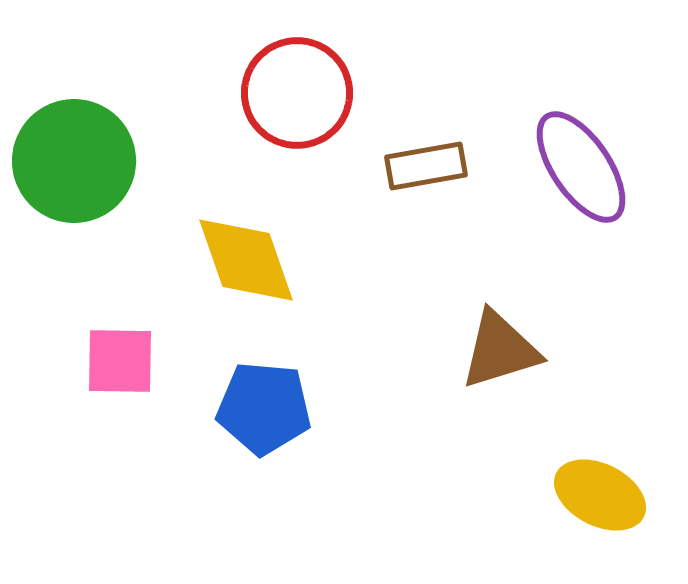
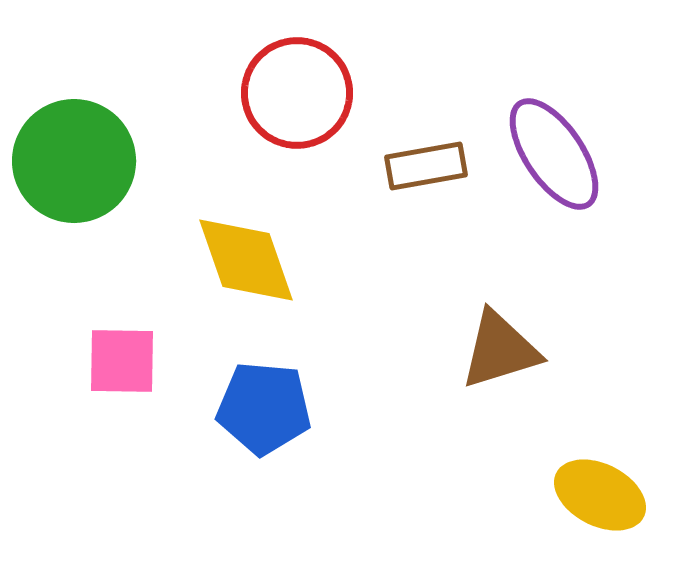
purple ellipse: moved 27 px left, 13 px up
pink square: moved 2 px right
